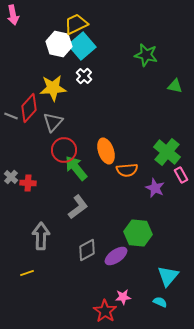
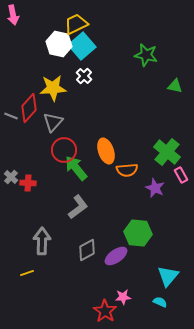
gray arrow: moved 1 px right, 5 px down
